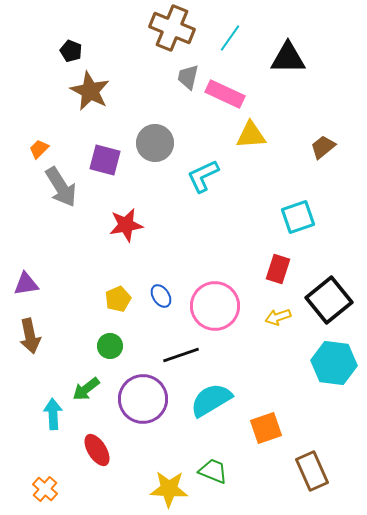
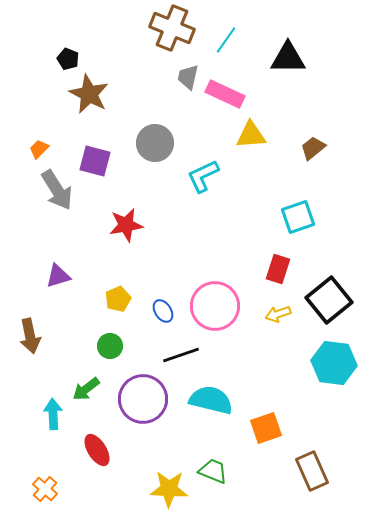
cyan line: moved 4 px left, 2 px down
black pentagon: moved 3 px left, 8 px down
brown star: moved 1 px left, 3 px down
brown trapezoid: moved 10 px left, 1 px down
purple square: moved 10 px left, 1 px down
gray arrow: moved 4 px left, 3 px down
purple triangle: moved 32 px right, 8 px up; rotated 8 degrees counterclockwise
blue ellipse: moved 2 px right, 15 px down
yellow arrow: moved 3 px up
cyan semicircle: rotated 45 degrees clockwise
